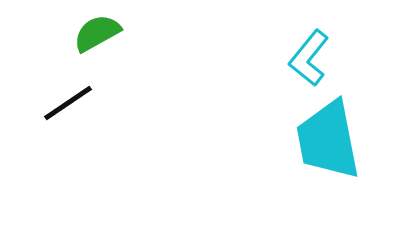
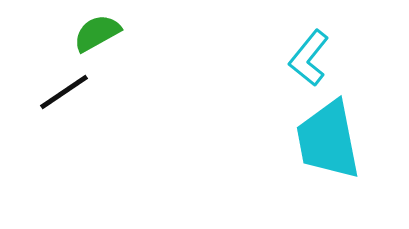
black line: moved 4 px left, 11 px up
